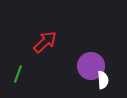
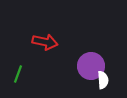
red arrow: rotated 55 degrees clockwise
